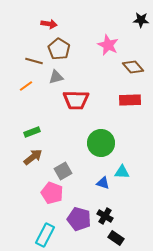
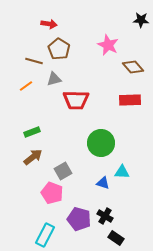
gray triangle: moved 2 px left, 2 px down
